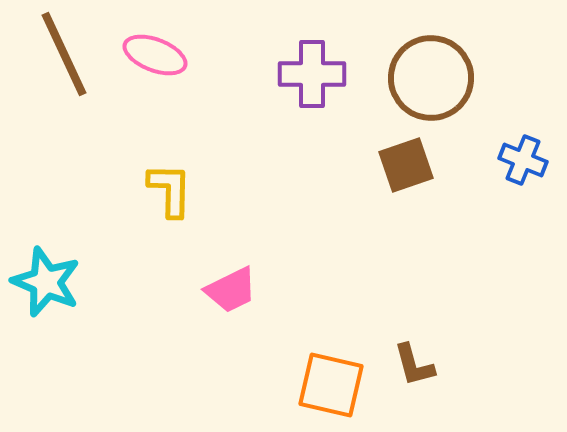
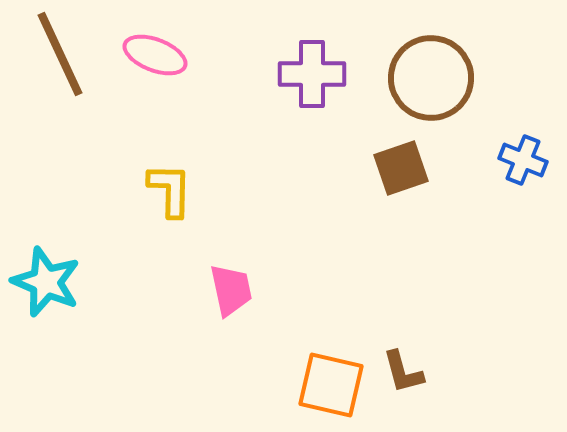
brown line: moved 4 px left
brown square: moved 5 px left, 3 px down
pink trapezoid: rotated 76 degrees counterclockwise
brown L-shape: moved 11 px left, 7 px down
